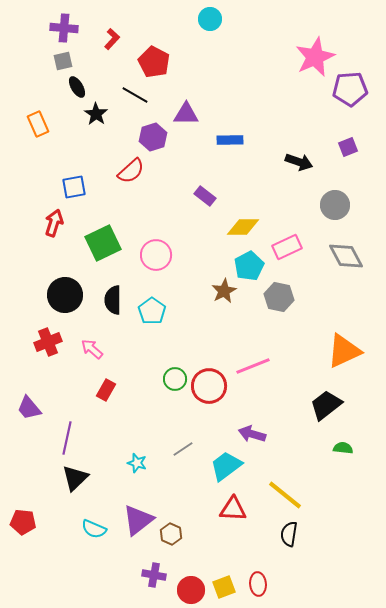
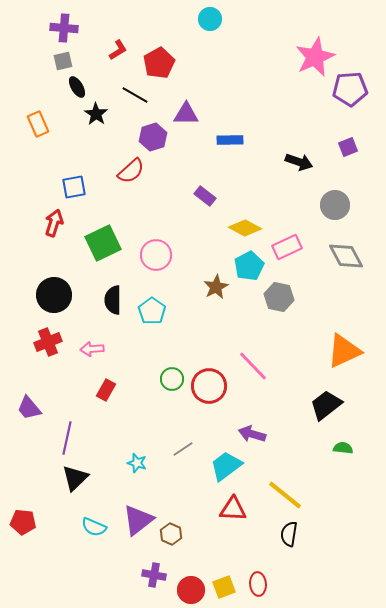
red L-shape at (112, 39): moved 6 px right, 11 px down; rotated 15 degrees clockwise
red pentagon at (154, 62): moved 5 px right, 1 px down; rotated 16 degrees clockwise
yellow diamond at (243, 227): moved 2 px right, 1 px down; rotated 28 degrees clockwise
brown star at (224, 291): moved 8 px left, 4 px up
black circle at (65, 295): moved 11 px left
pink arrow at (92, 349): rotated 45 degrees counterclockwise
pink line at (253, 366): rotated 68 degrees clockwise
green circle at (175, 379): moved 3 px left
cyan semicircle at (94, 529): moved 2 px up
